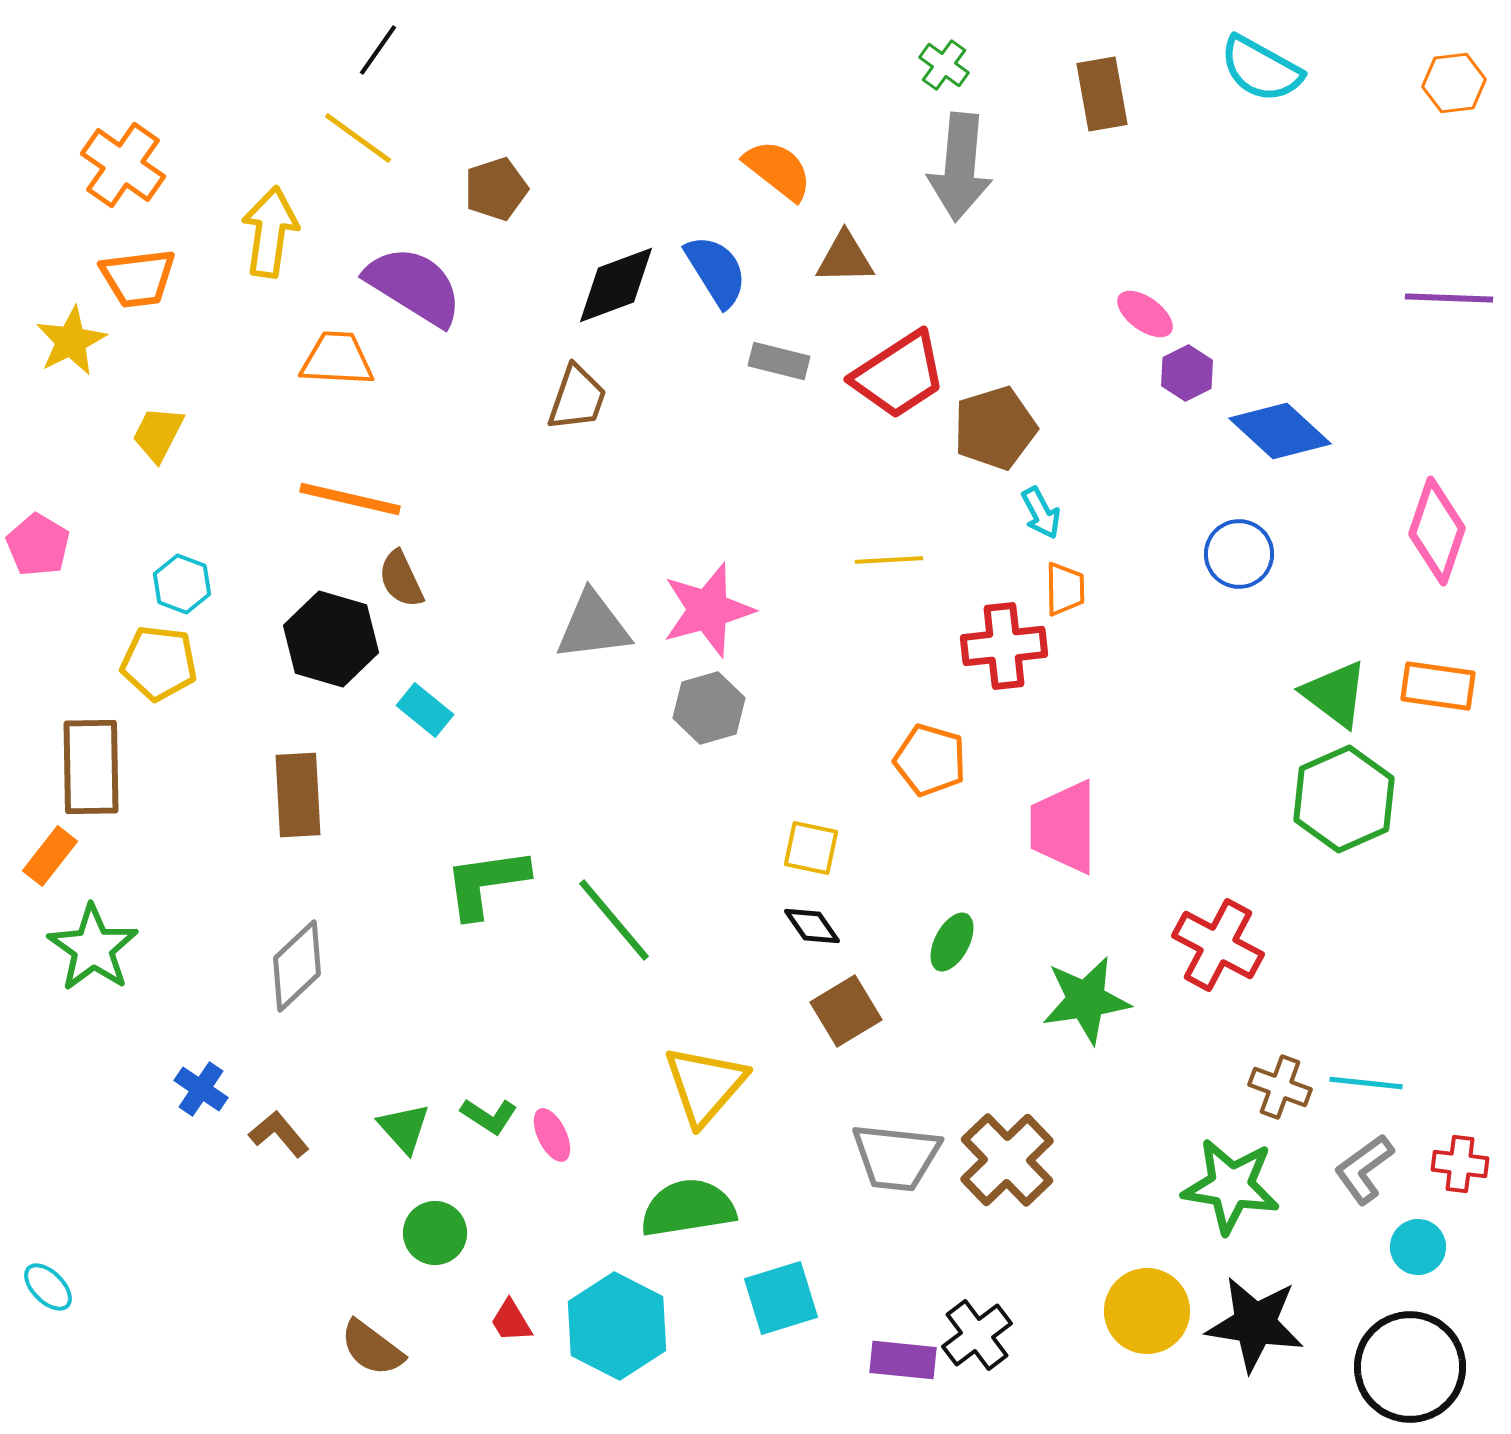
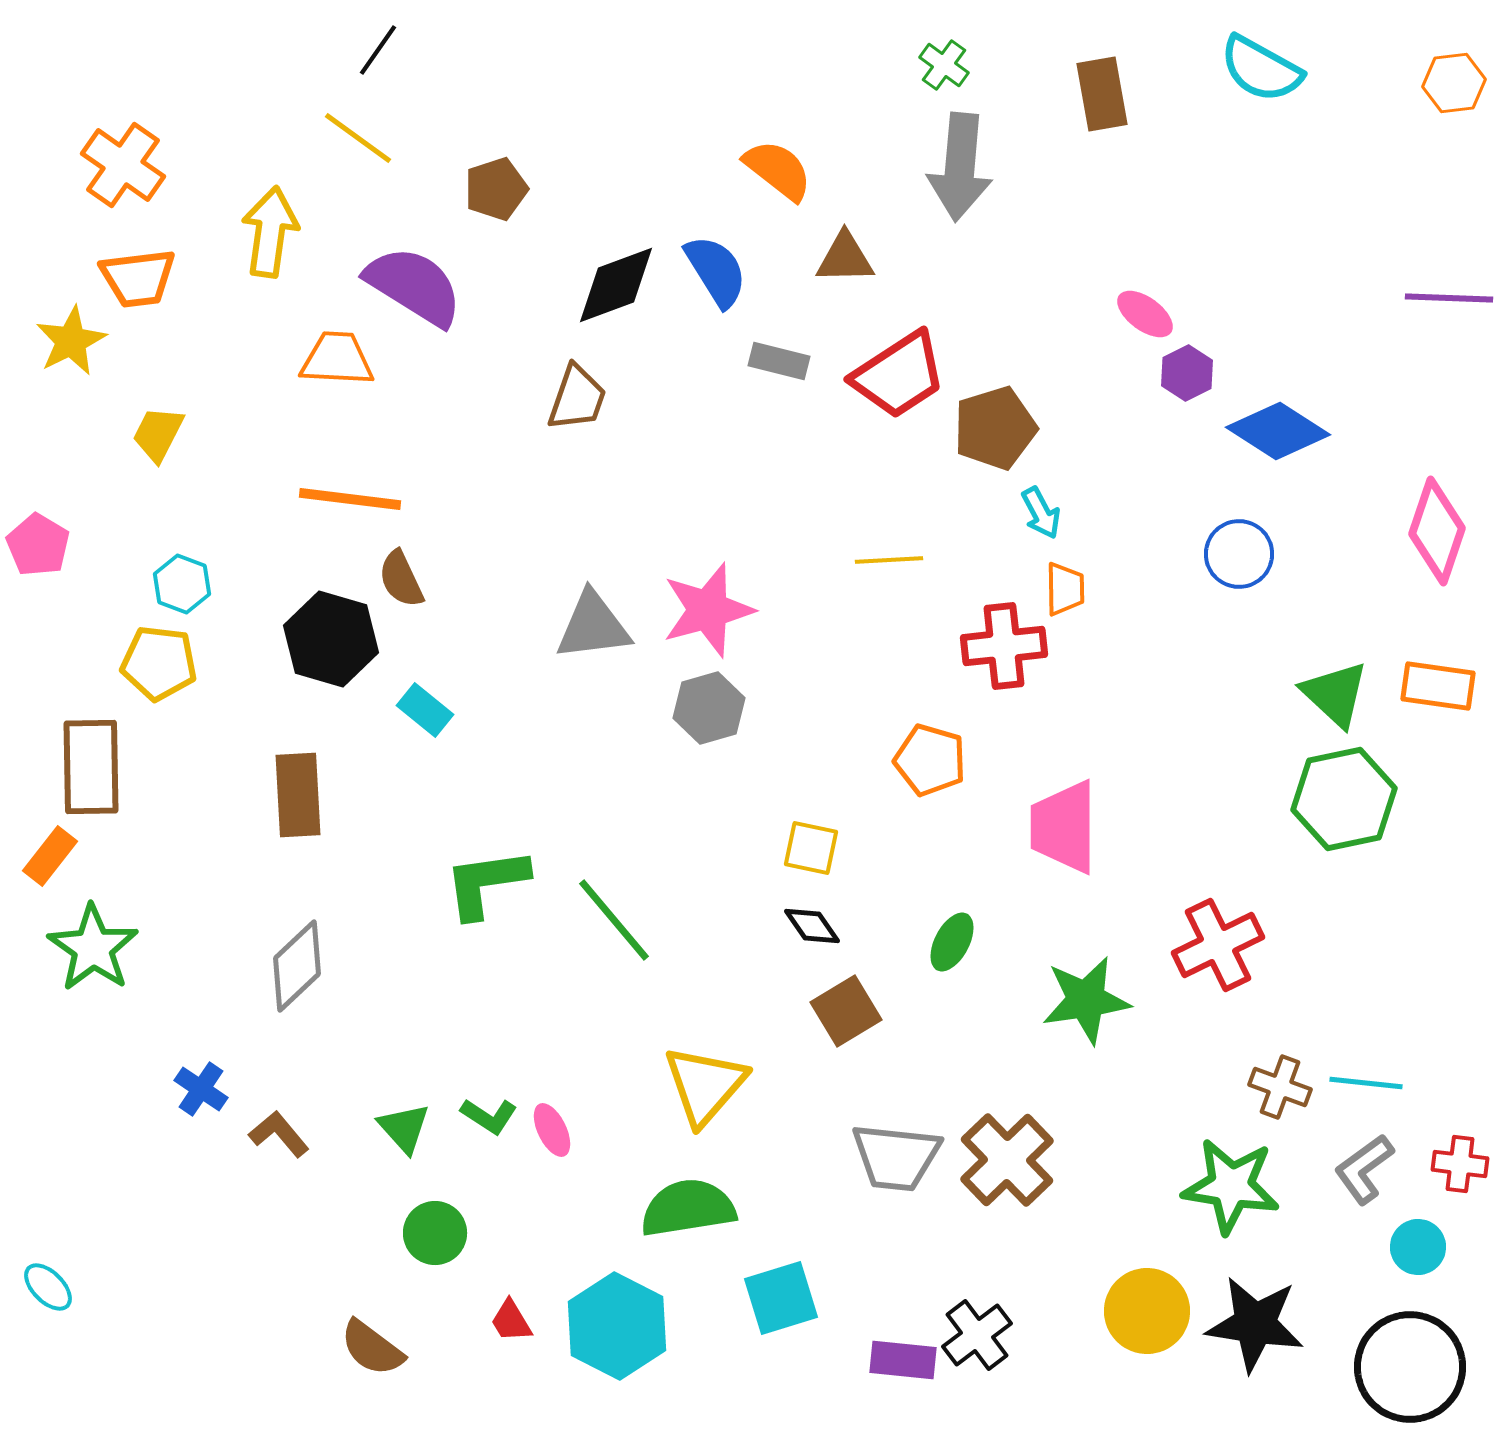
blue diamond at (1280, 431): moved 2 px left; rotated 10 degrees counterclockwise
orange line at (350, 499): rotated 6 degrees counterclockwise
green triangle at (1335, 694): rotated 6 degrees clockwise
green hexagon at (1344, 799): rotated 12 degrees clockwise
red cross at (1218, 945): rotated 36 degrees clockwise
pink ellipse at (552, 1135): moved 5 px up
